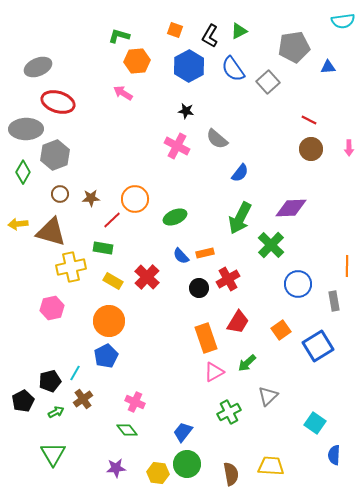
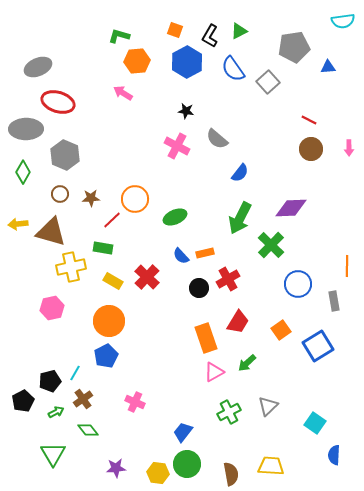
blue hexagon at (189, 66): moved 2 px left, 4 px up
gray hexagon at (55, 155): moved 10 px right; rotated 16 degrees counterclockwise
gray triangle at (268, 396): moved 10 px down
green diamond at (127, 430): moved 39 px left
